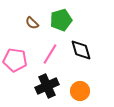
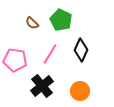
green pentagon: rotated 30 degrees counterclockwise
black diamond: rotated 40 degrees clockwise
black cross: moved 5 px left; rotated 15 degrees counterclockwise
